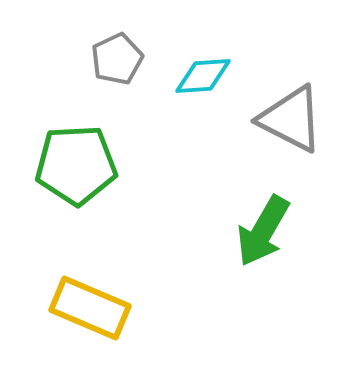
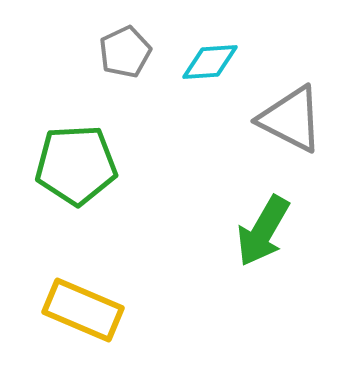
gray pentagon: moved 8 px right, 7 px up
cyan diamond: moved 7 px right, 14 px up
yellow rectangle: moved 7 px left, 2 px down
